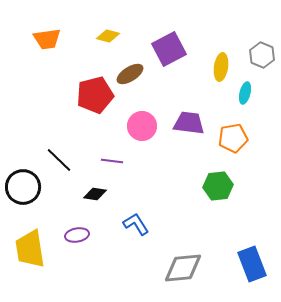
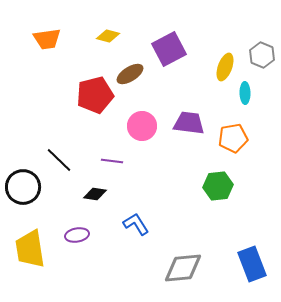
yellow ellipse: moved 4 px right; rotated 12 degrees clockwise
cyan ellipse: rotated 15 degrees counterclockwise
